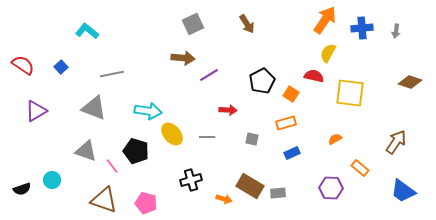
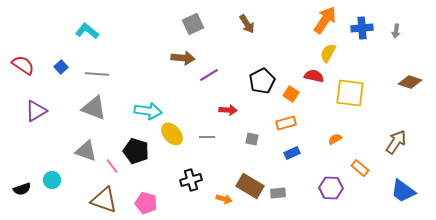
gray line at (112, 74): moved 15 px left; rotated 15 degrees clockwise
